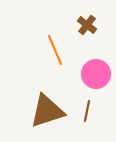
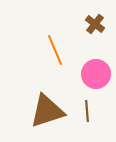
brown cross: moved 8 px right, 1 px up
brown line: rotated 15 degrees counterclockwise
